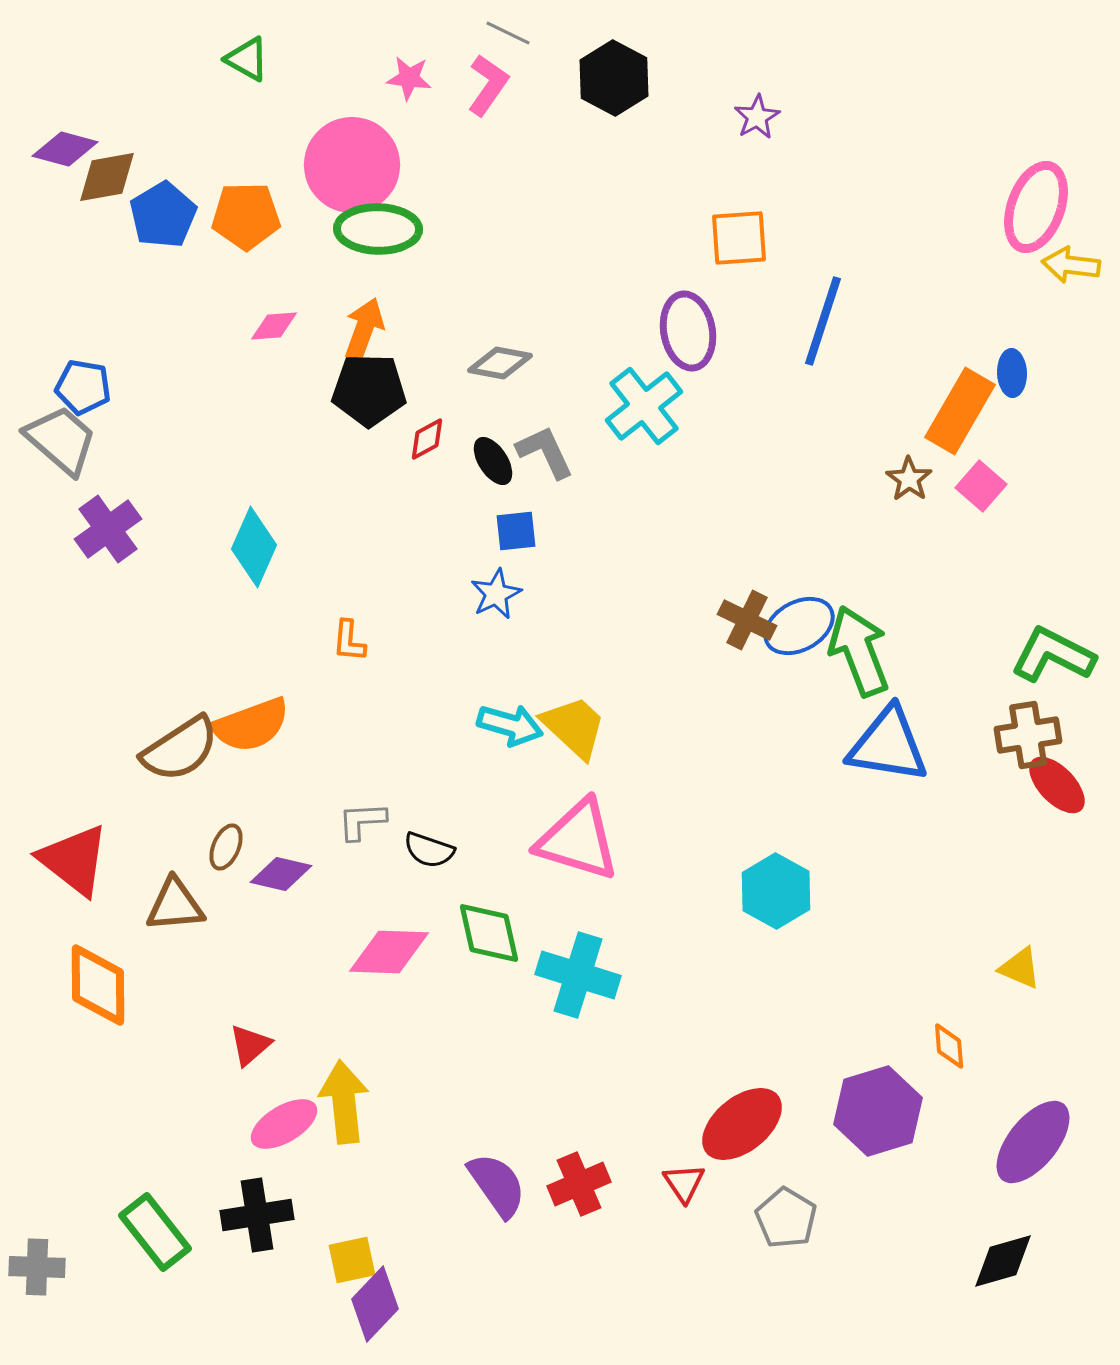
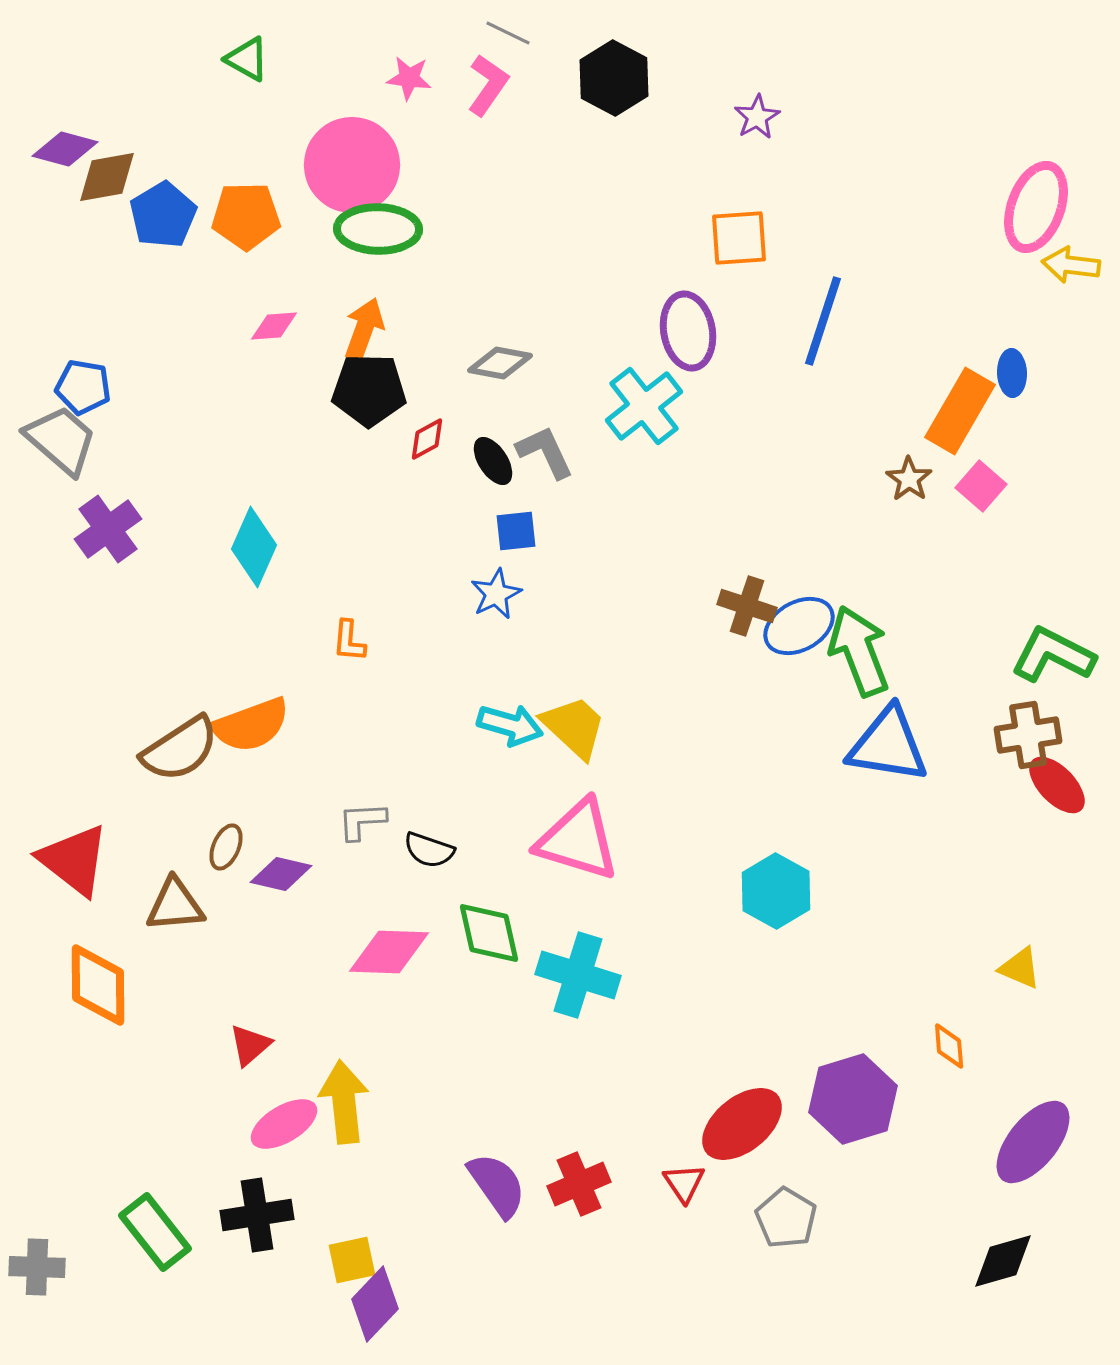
brown cross at (747, 620): moved 14 px up; rotated 8 degrees counterclockwise
purple hexagon at (878, 1111): moved 25 px left, 12 px up
